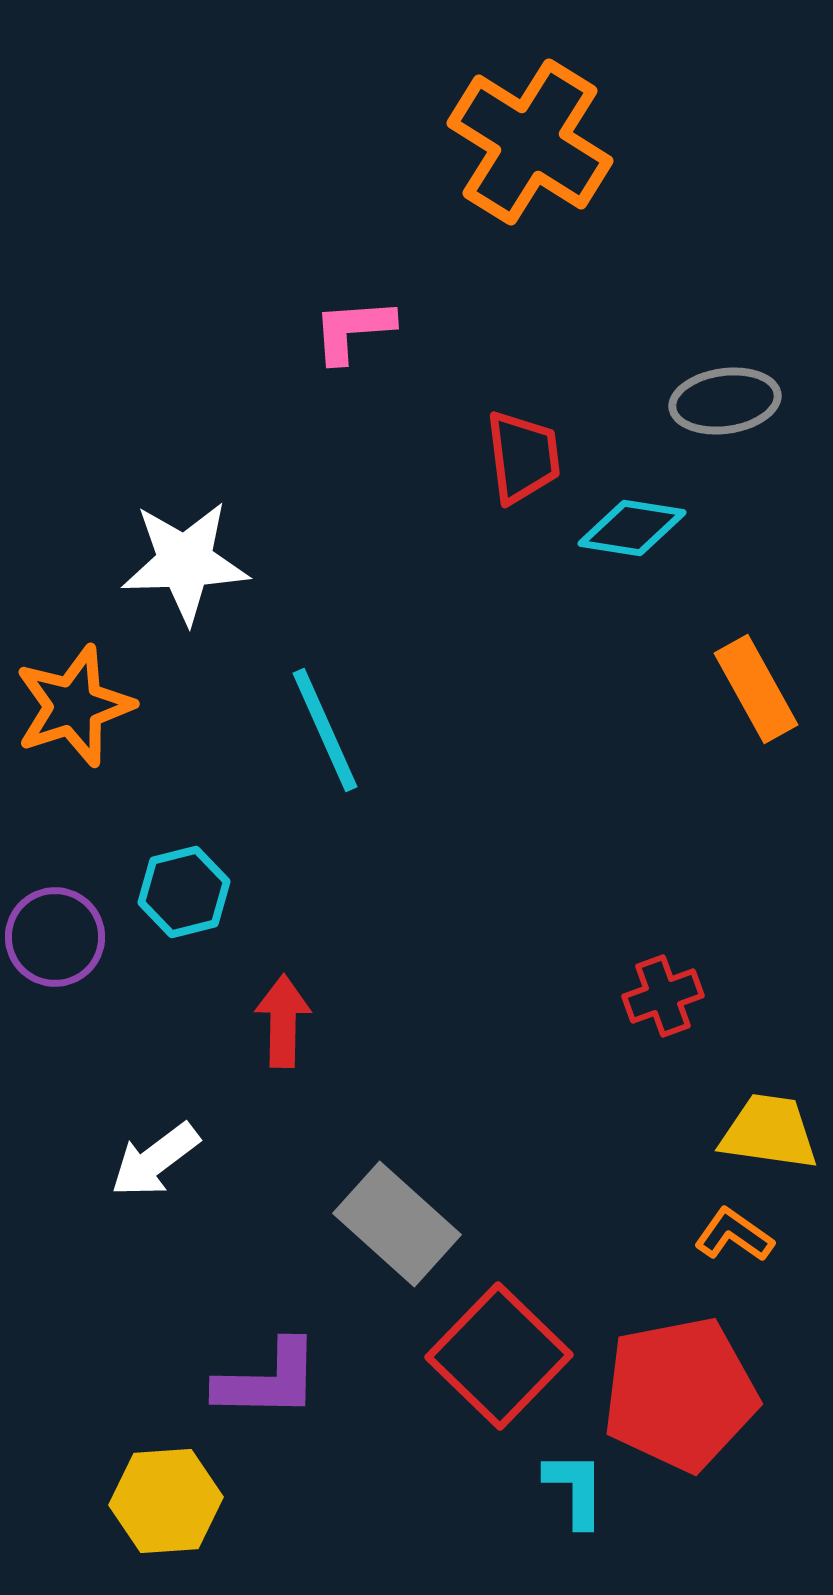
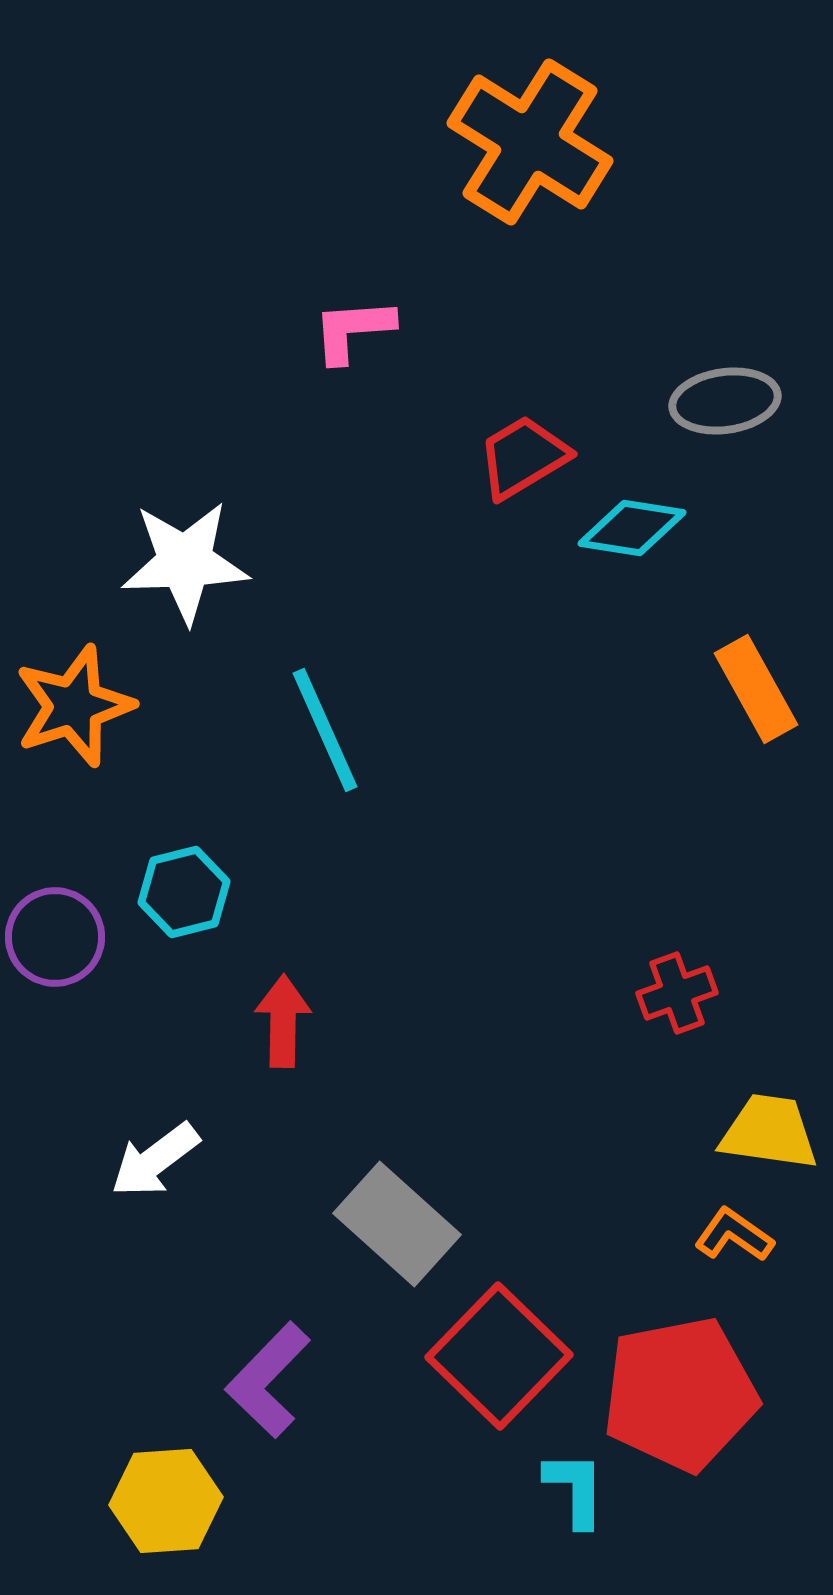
red trapezoid: rotated 114 degrees counterclockwise
red cross: moved 14 px right, 3 px up
purple L-shape: rotated 133 degrees clockwise
